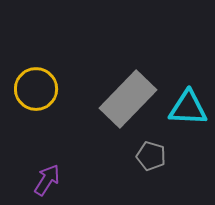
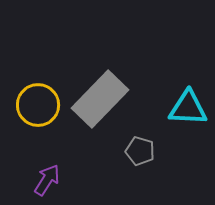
yellow circle: moved 2 px right, 16 px down
gray rectangle: moved 28 px left
gray pentagon: moved 11 px left, 5 px up
